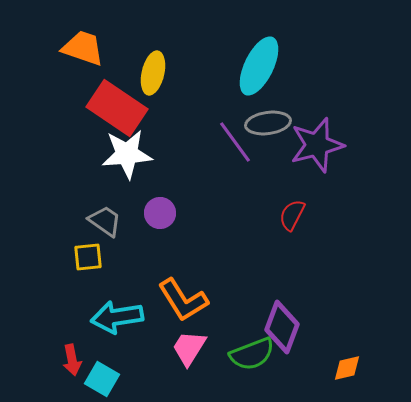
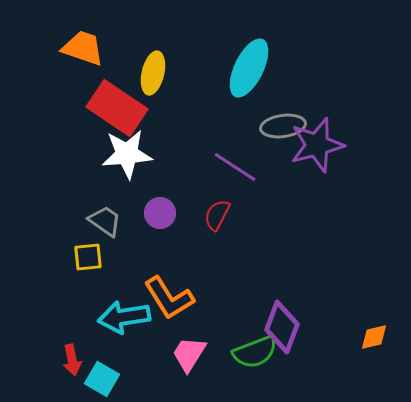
cyan ellipse: moved 10 px left, 2 px down
gray ellipse: moved 15 px right, 3 px down
purple line: moved 25 px down; rotated 21 degrees counterclockwise
red semicircle: moved 75 px left
orange L-shape: moved 14 px left, 2 px up
cyan arrow: moved 7 px right
pink trapezoid: moved 6 px down
green semicircle: moved 3 px right, 2 px up
orange diamond: moved 27 px right, 31 px up
